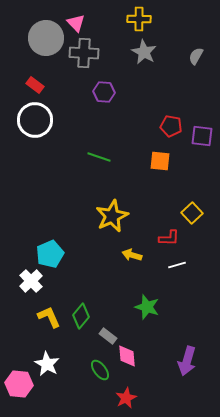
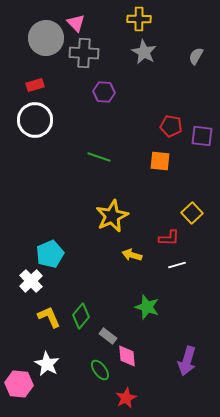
red rectangle: rotated 54 degrees counterclockwise
